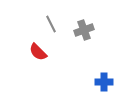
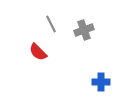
blue cross: moved 3 px left
